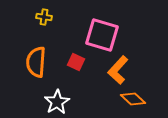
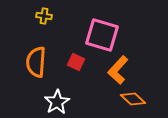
yellow cross: moved 1 px up
